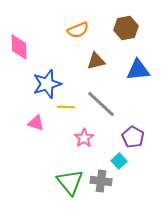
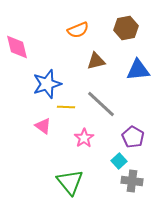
pink diamond: moved 2 px left; rotated 12 degrees counterclockwise
pink triangle: moved 7 px right, 3 px down; rotated 18 degrees clockwise
gray cross: moved 31 px right
